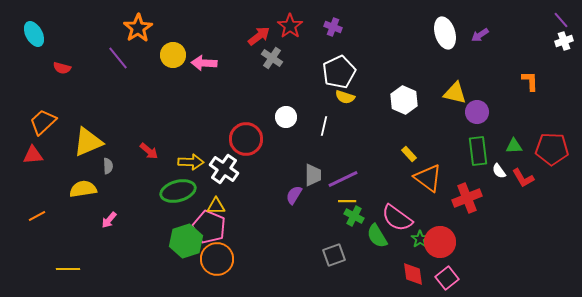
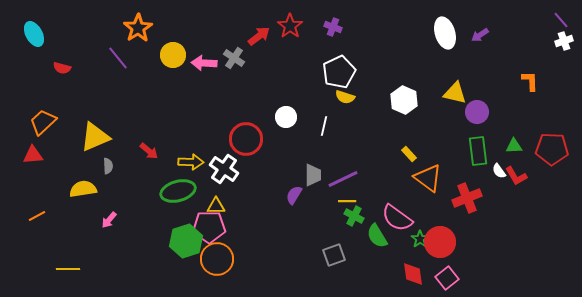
gray cross at (272, 58): moved 38 px left
yellow triangle at (88, 142): moved 7 px right, 5 px up
red L-shape at (523, 178): moved 7 px left, 2 px up
pink pentagon at (209, 227): rotated 24 degrees counterclockwise
